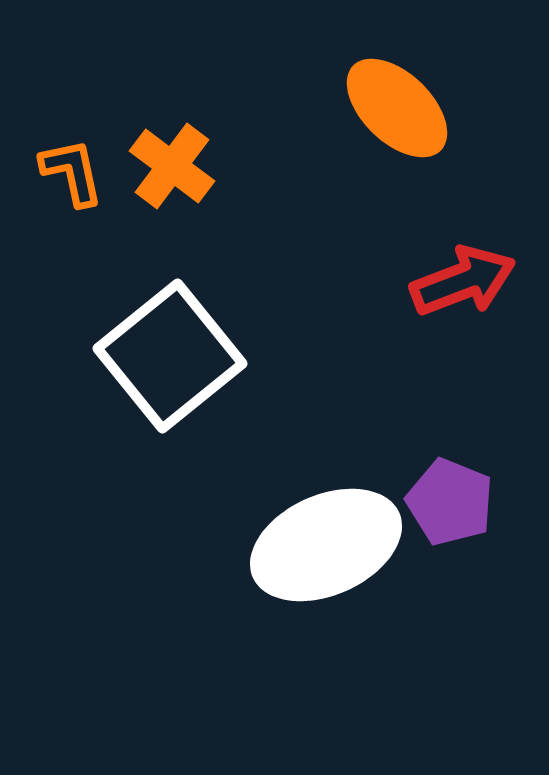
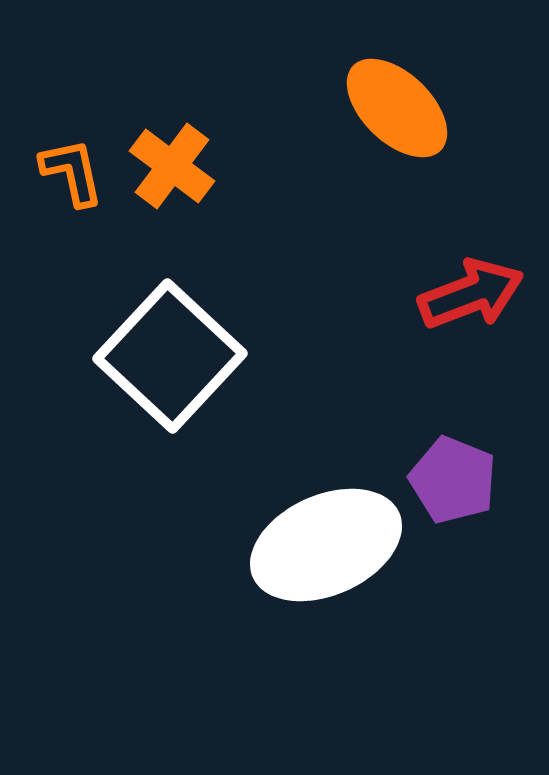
red arrow: moved 8 px right, 13 px down
white square: rotated 8 degrees counterclockwise
purple pentagon: moved 3 px right, 22 px up
